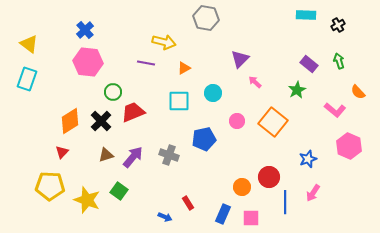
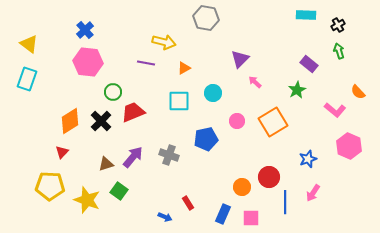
green arrow at (339, 61): moved 10 px up
orange square at (273, 122): rotated 20 degrees clockwise
blue pentagon at (204, 139): moved 2 px right
brown triangle at (106, 155): moved 9 px down
